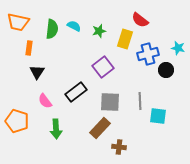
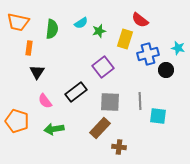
cyan semicircle: moved 7 px right, 3 px up; rotated 120 degrees clockwise
green arrow: moved 2 px left; rotated 84 degrees clockwise
